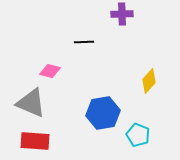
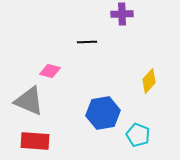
black line: moved 3 px right
gray triangle: moved 2 px left, 2 px up
